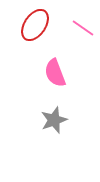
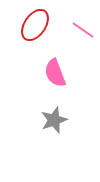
pink line: moved 2 px down
